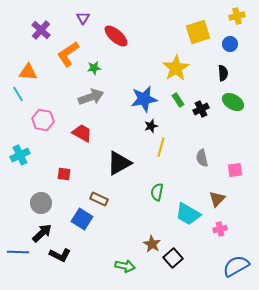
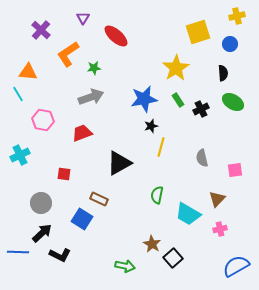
red trapezoid: rotated 50 degrees counterclockwise
green semicircle: moved 3 px down
